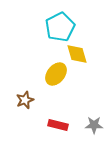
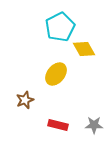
yellow diamond: moved 7 px right, 5 px up; rotated 15 degrees counterclockwise
